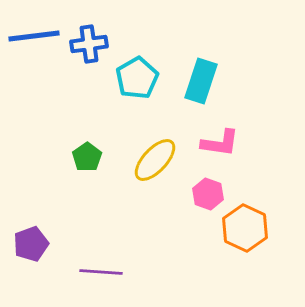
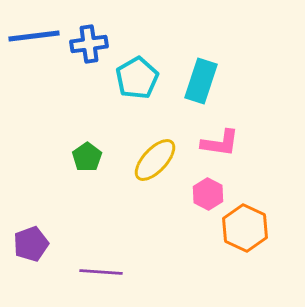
pink hexagon: rotated 8 degrees clockwise
